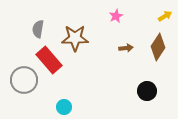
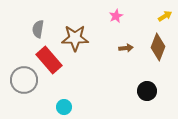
brown diamond: rotated 12 degrees counterclockwise
